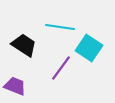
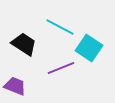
cyan line: rotated 20 degrees clockwise
black trapezoid: moved 1 px up
purple line: rotated 32 degrees clockwise
